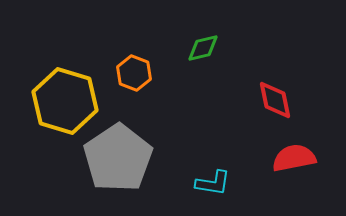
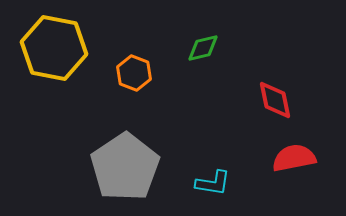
yellow hexagon: moved 11 px left, 53 px up; rotated 6 degrees counterclockwise
gray pentagon: moved 7 px right, 9 px down
